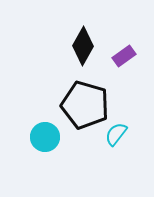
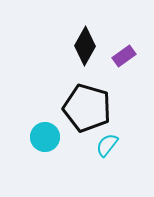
black diamond: moved 2 px right
black pentagon: moved 2 px right, 3 px down
cyan semicircle: moved 9 px left, 11 px down
